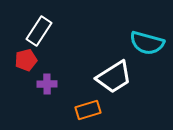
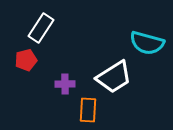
white rectangle: moved 2 px right, 3 px up
purple cross: moved 18 px right
orange rectangle: rotated 70 degrees counterclockwise
